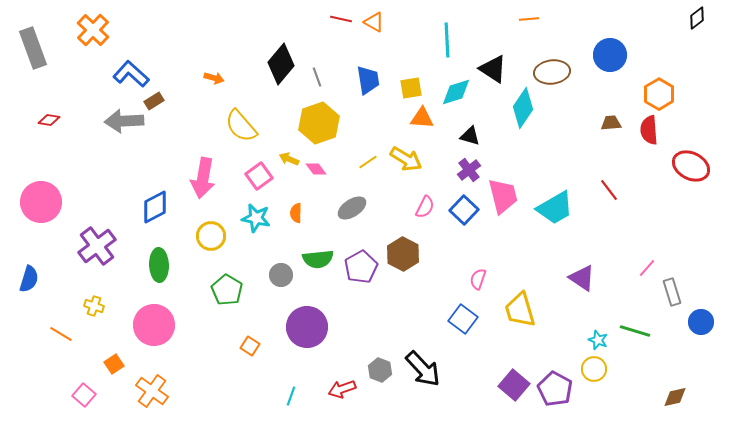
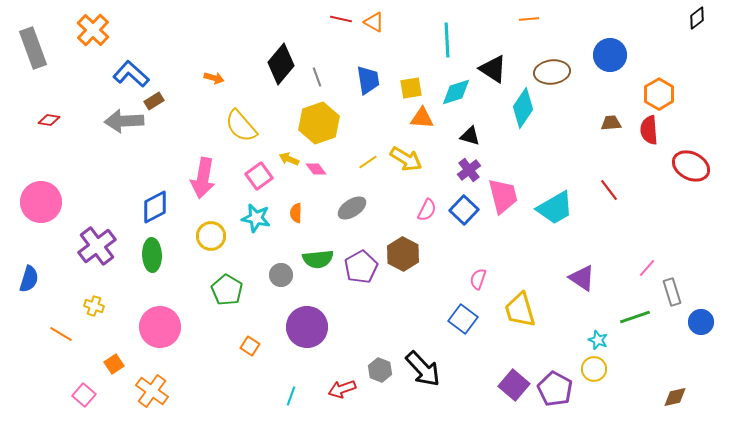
pink semicircle at (425, 207): moved 2 px right, 3 px down
green ellipse at (159, 265): moved 7 px left, 10 px up
pink circle at (154, 325): moved 6 px right, 2 px down
green line at (635, 331): moved 14 px up; rotated 36 degrees counterclockwise
